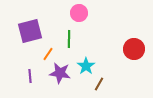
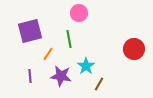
green line: rotated 12 degrees counterclockwise
purple star: moved 1 px right, 3 px down
